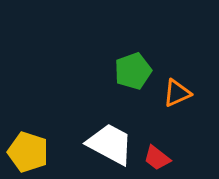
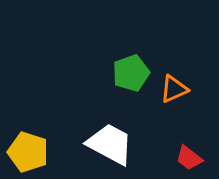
green pentagon: moved 2 px left, 2 px down
orange triangle: moved 3 px left, 4 px up
red trapezoid: moved 32 px right
